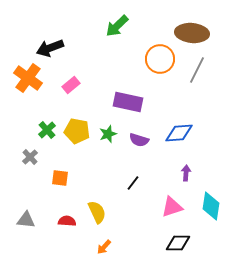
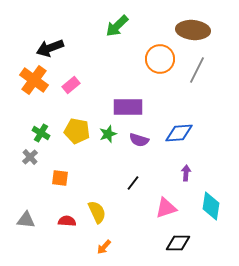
brown ellipse: moved 1 px right, 3 px up
orange cross: moved 6 px right, 2 px down
purple rectangle: moved 5 px down; rotated 12 degrees counterclockwise
green cross: moved 6 px left, 3 px down; rotated 18 degrees counterclockwise
pink triangle: moved 6 px left, 1 px down
